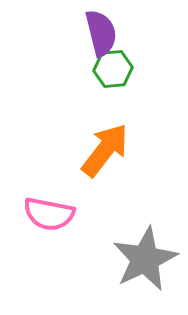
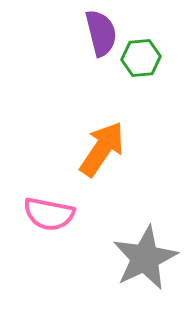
green hexagon: moved 28 px right, 11 px up
orange arrow: moved 3 px left, 1 px up; rotated 4 degrees counterclockwise
gray star: moved 1 px up
